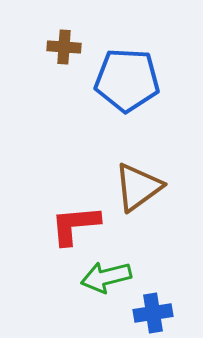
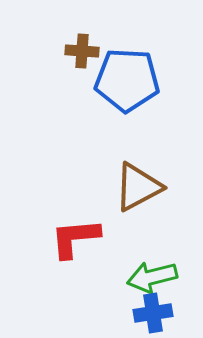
brown cross: moved 18 px right, 4 px down
brown triangle: rotated 8 degrees clockwise
red L-shape: moved 13 px down
green arrow: moved 46 px right
